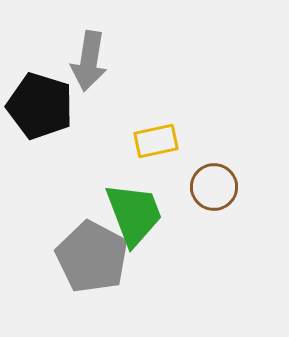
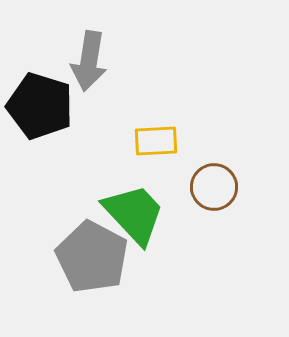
yellow rectangle: rotated 9 degrees clockwise
green trapezoid: rotated 22 degrees counterclockwise
